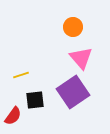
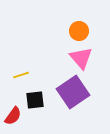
orange circle: moved 6 px right, 4 px down
